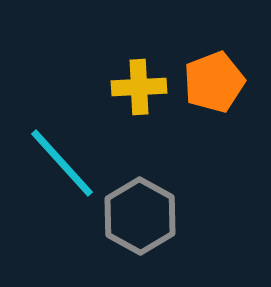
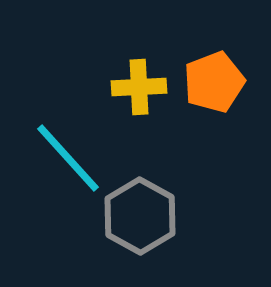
cyan line: moved 6 px right, 5 px up
